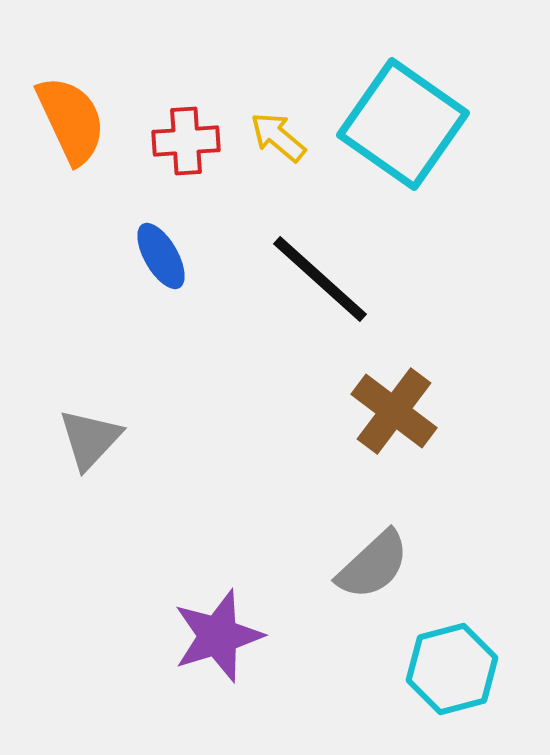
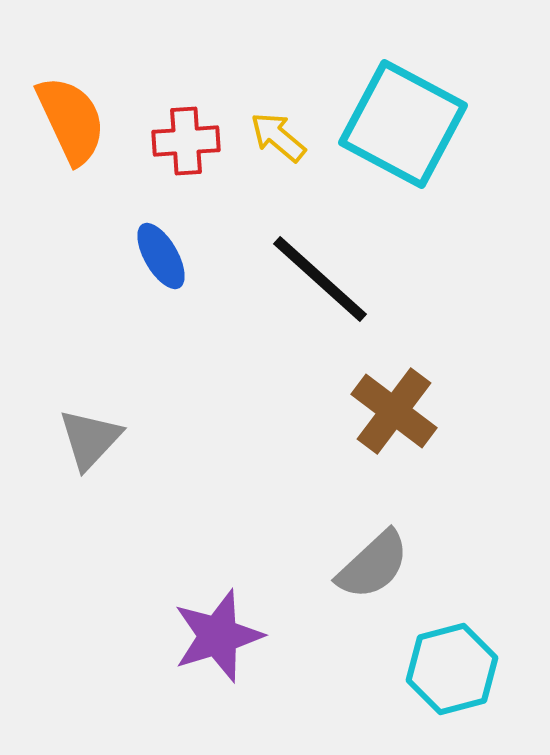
cyan square: rotated 7 degrees counterclockwise
